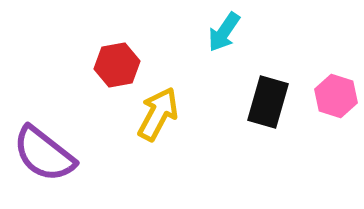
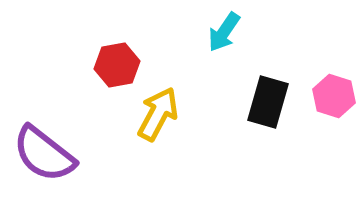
pink hexagon: moved 2 px left
